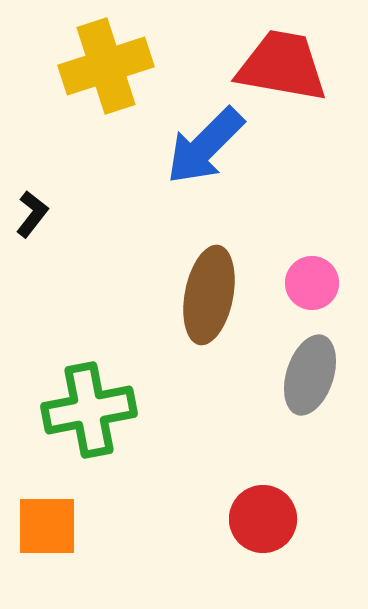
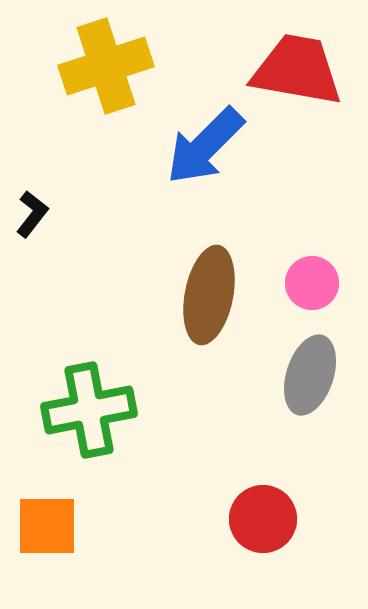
red trapezoid: moved 15 px right, 4 px down
